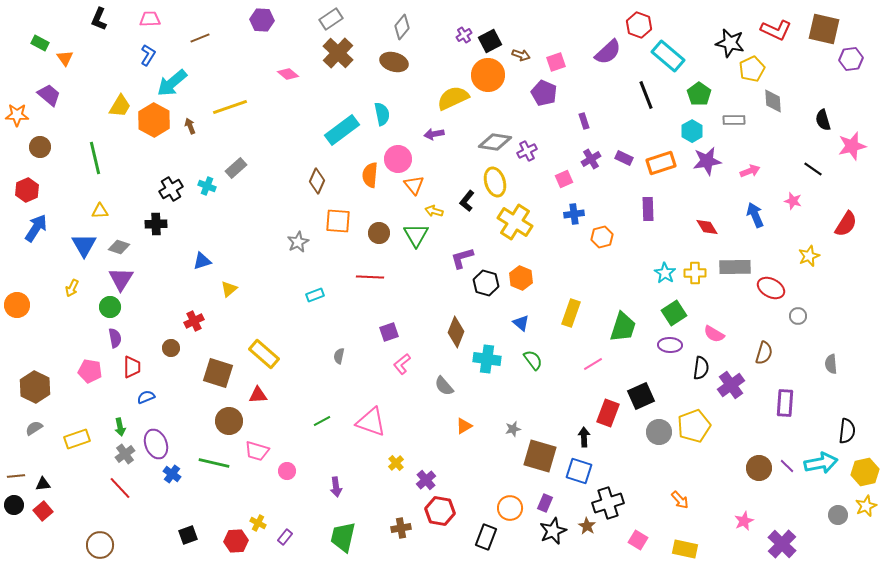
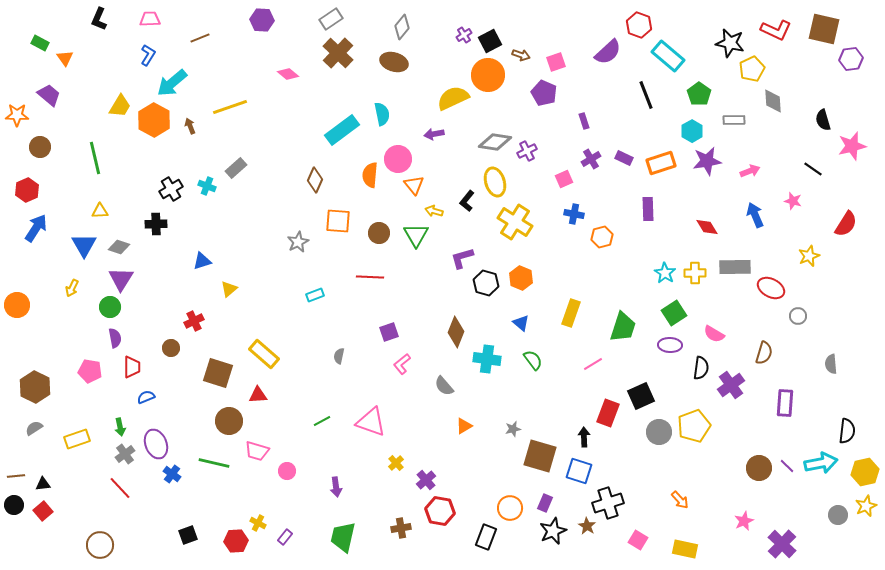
brown diamond at (317, 181): moved 2 px left, 1 px up
blue cross at (574, 214): rotated 18 degrees clockwise
